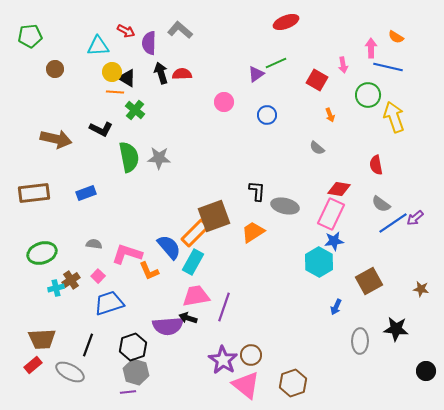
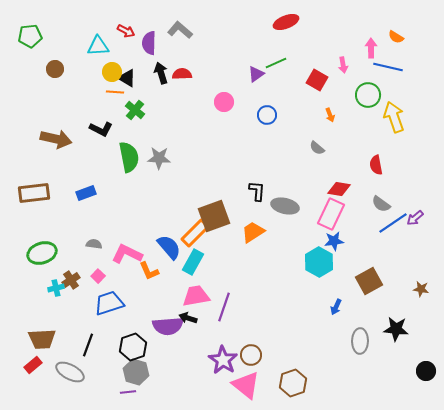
pink L-shape at (127, 254): rotated 8 degrees clockwise
